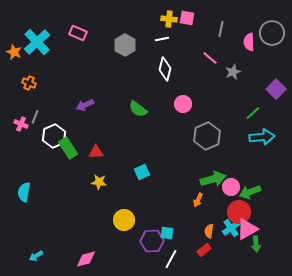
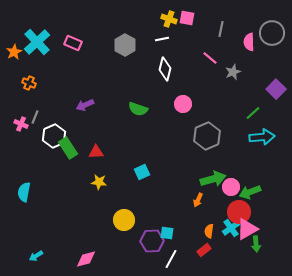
yellow cross at (169, 19): rotated 14 degrees clockwise
pink rectangle at (78, 33): moved 5 px left, 10 px down
orange star at (14, 52): rotated 21 degrees clockwise
green semicircle at (138, 109): rotated 18 degrees counterclockwise
